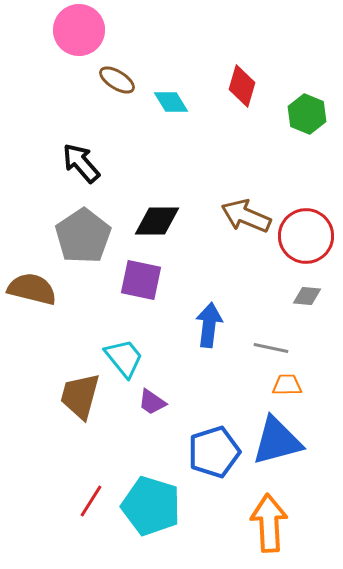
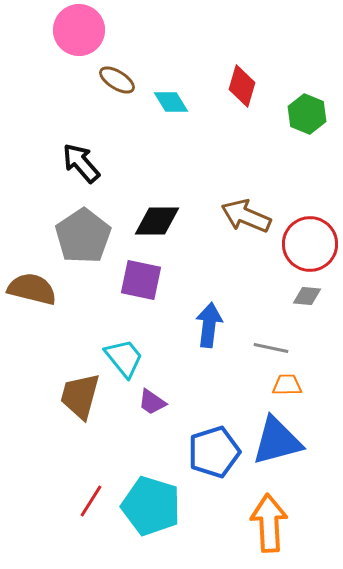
red circle: moved 4 px right, 8 px down
